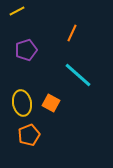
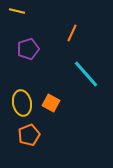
yellow line: rotated 42 degrees clockwise
purple pentagon: moved 2 px right, 1 px up
cyan line: moved 8 px right, 1 px up; rotated 8 degrees clockwise
